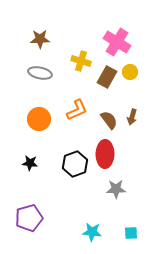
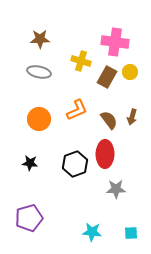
pink cross: moved 2 px left; rotated 24 degrees counterclockwise
gray ellipse: moved 1 px left, 1 px up
